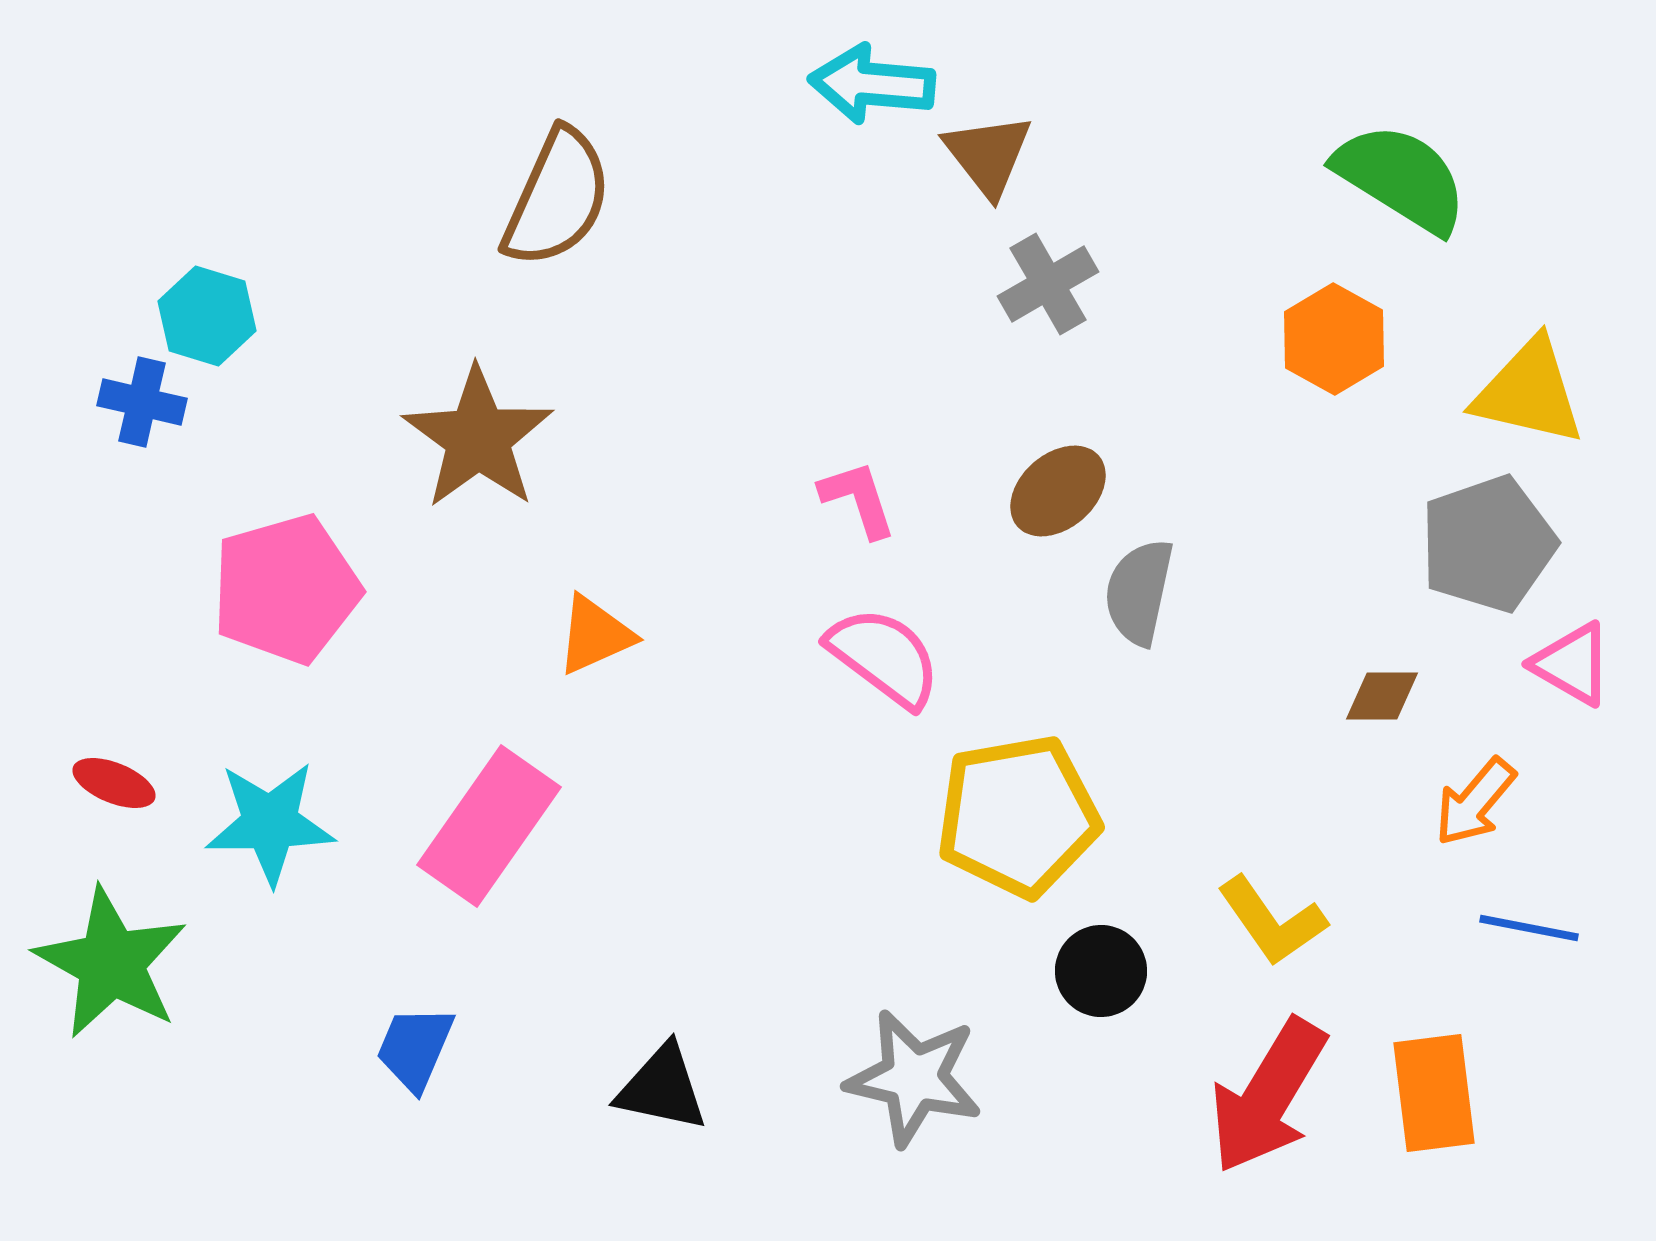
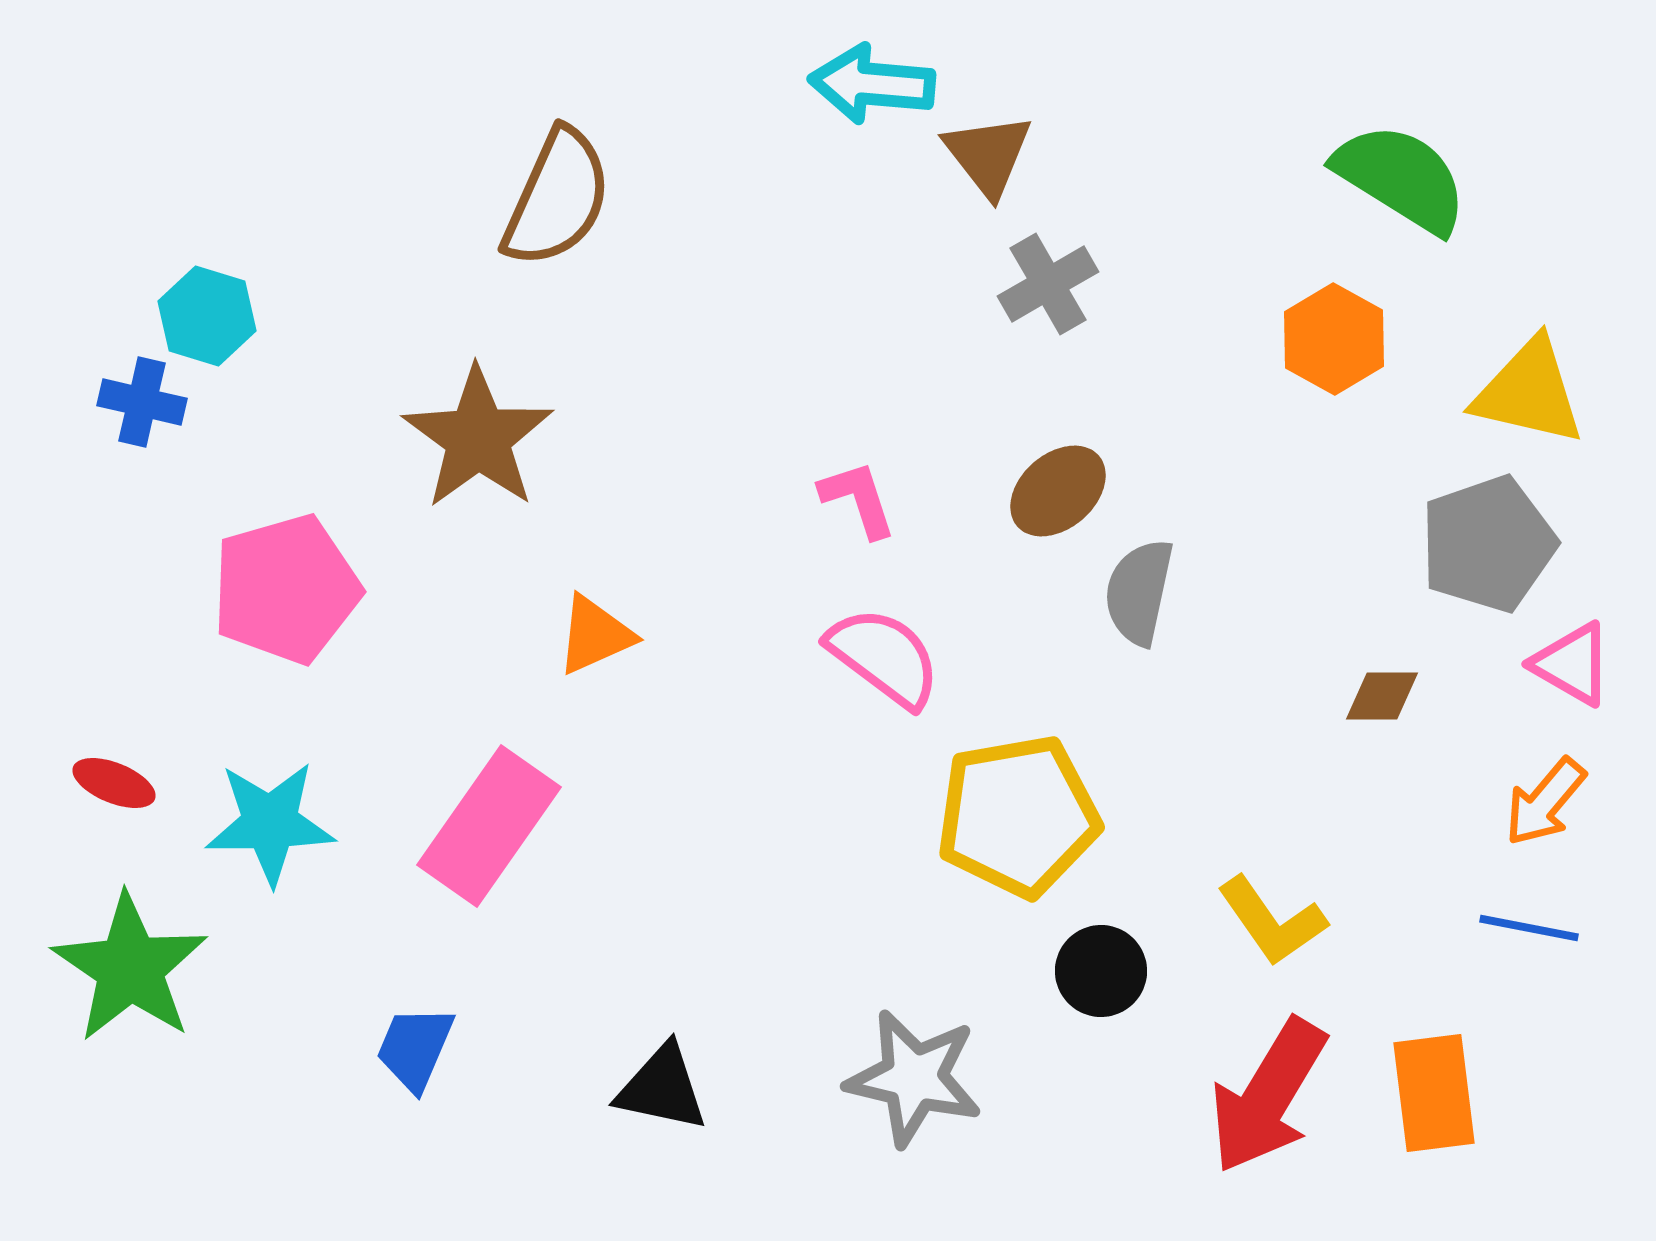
orange arrow: moved 70 px right
green star: moved 19 px right, 5 px down; rotated 5 degrees clockwise
